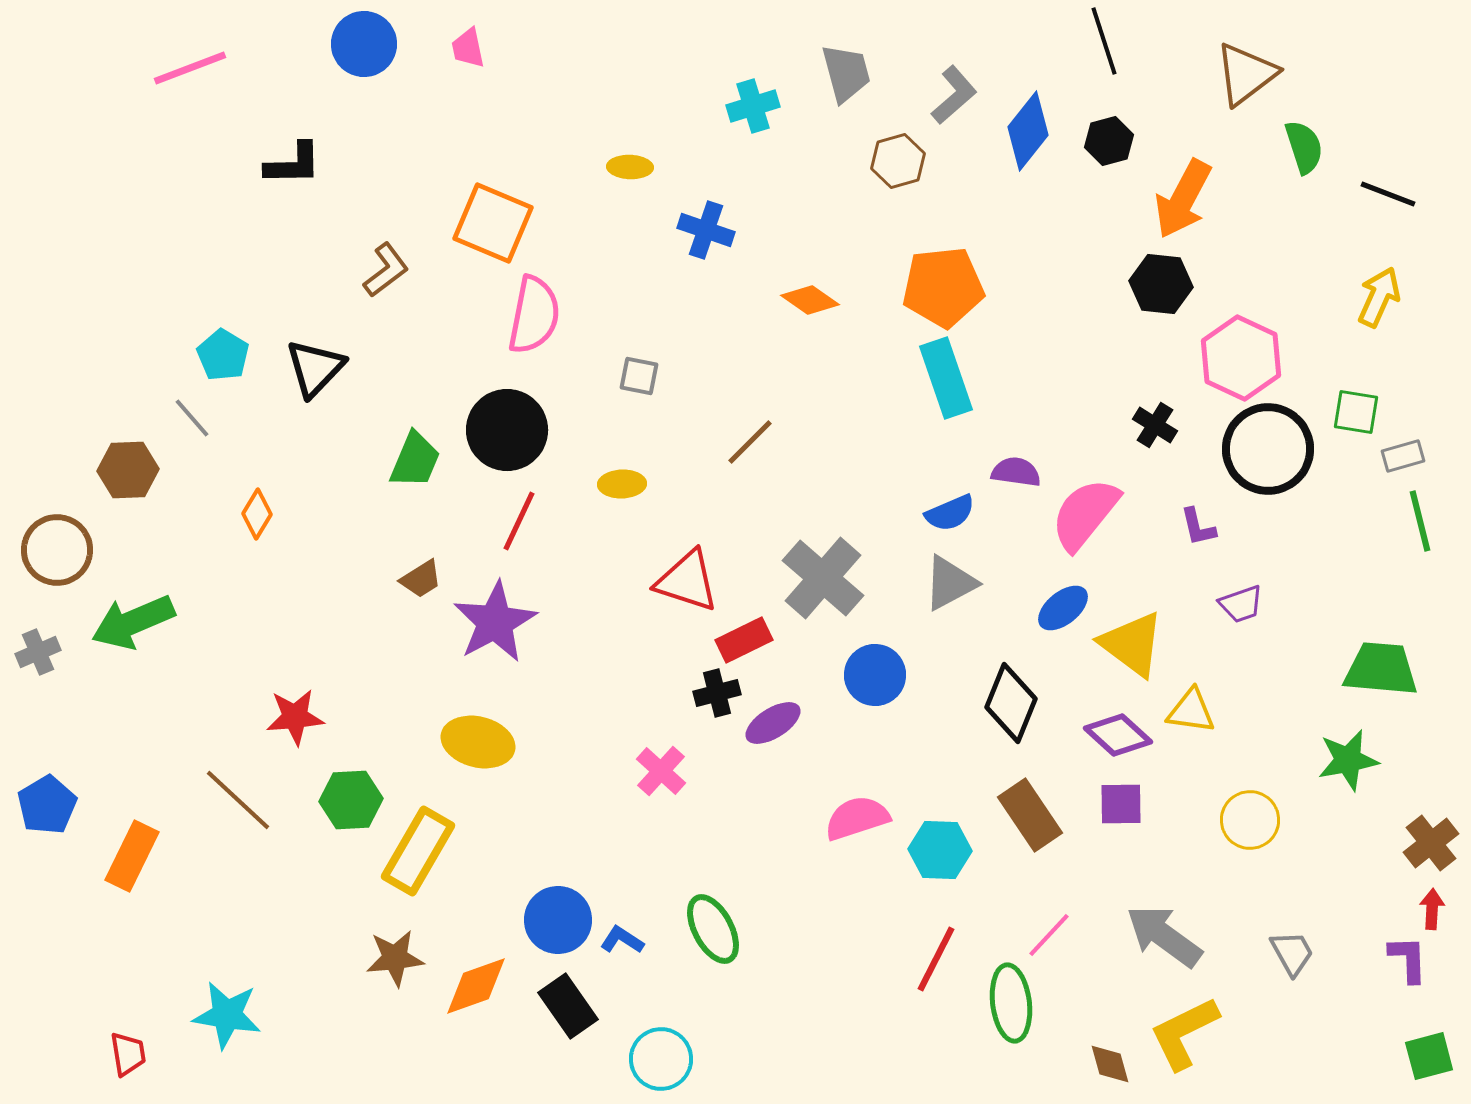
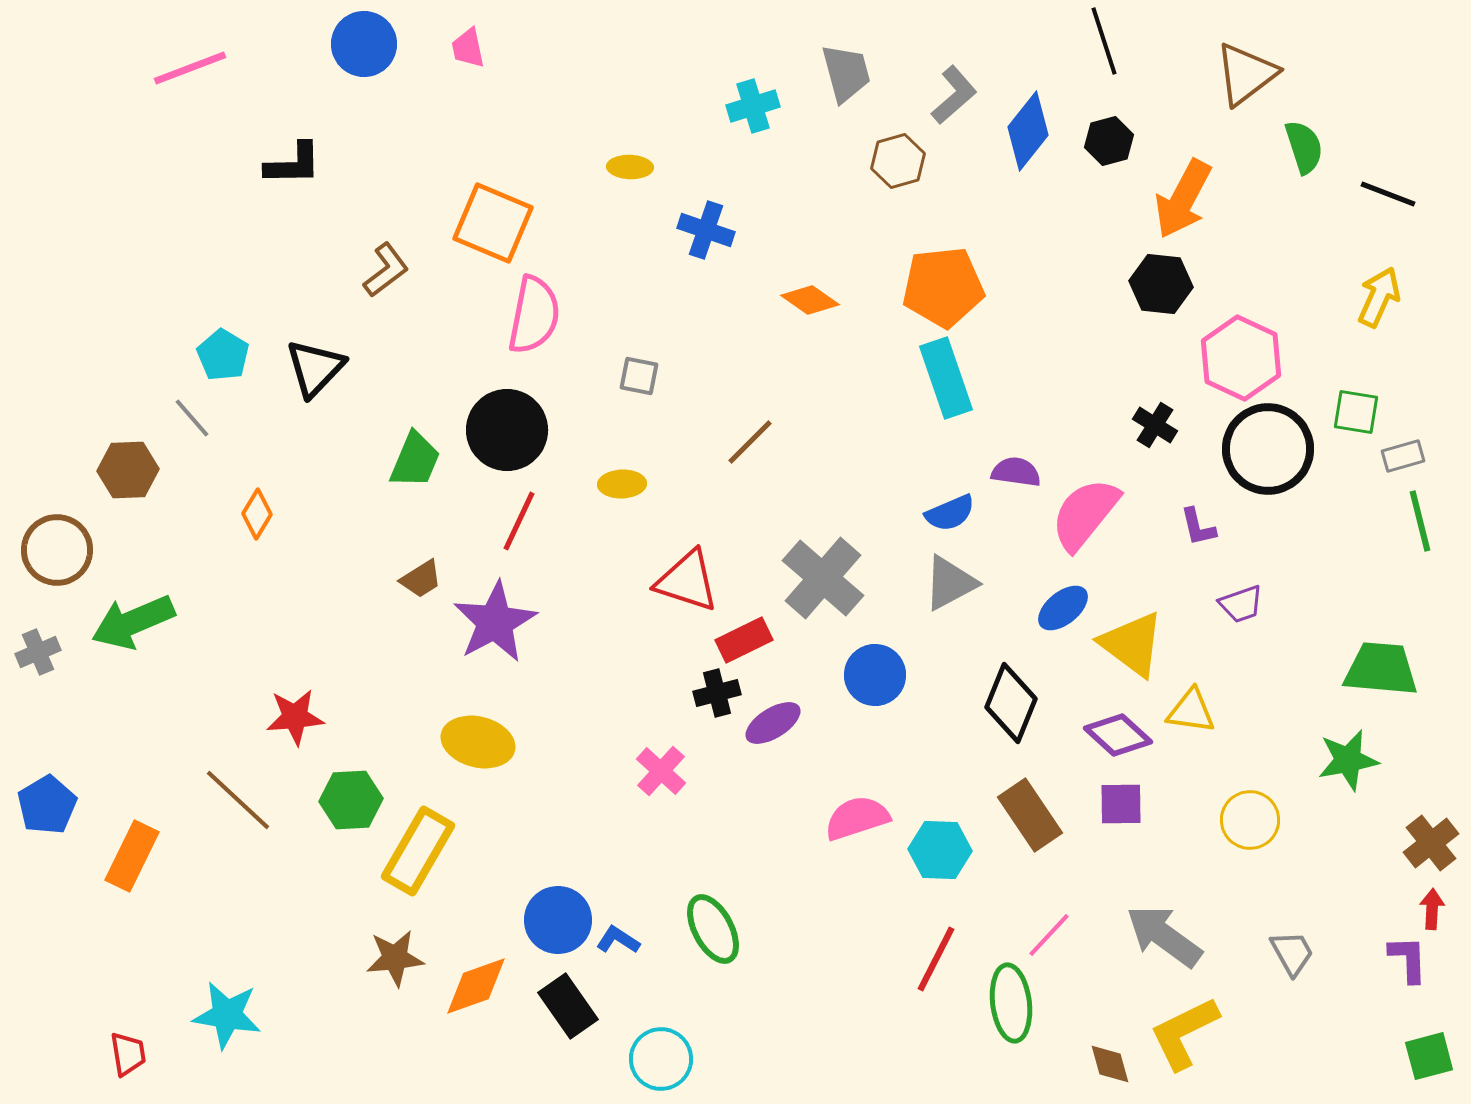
blue L-shape at (622, 940): moved 4 px left
